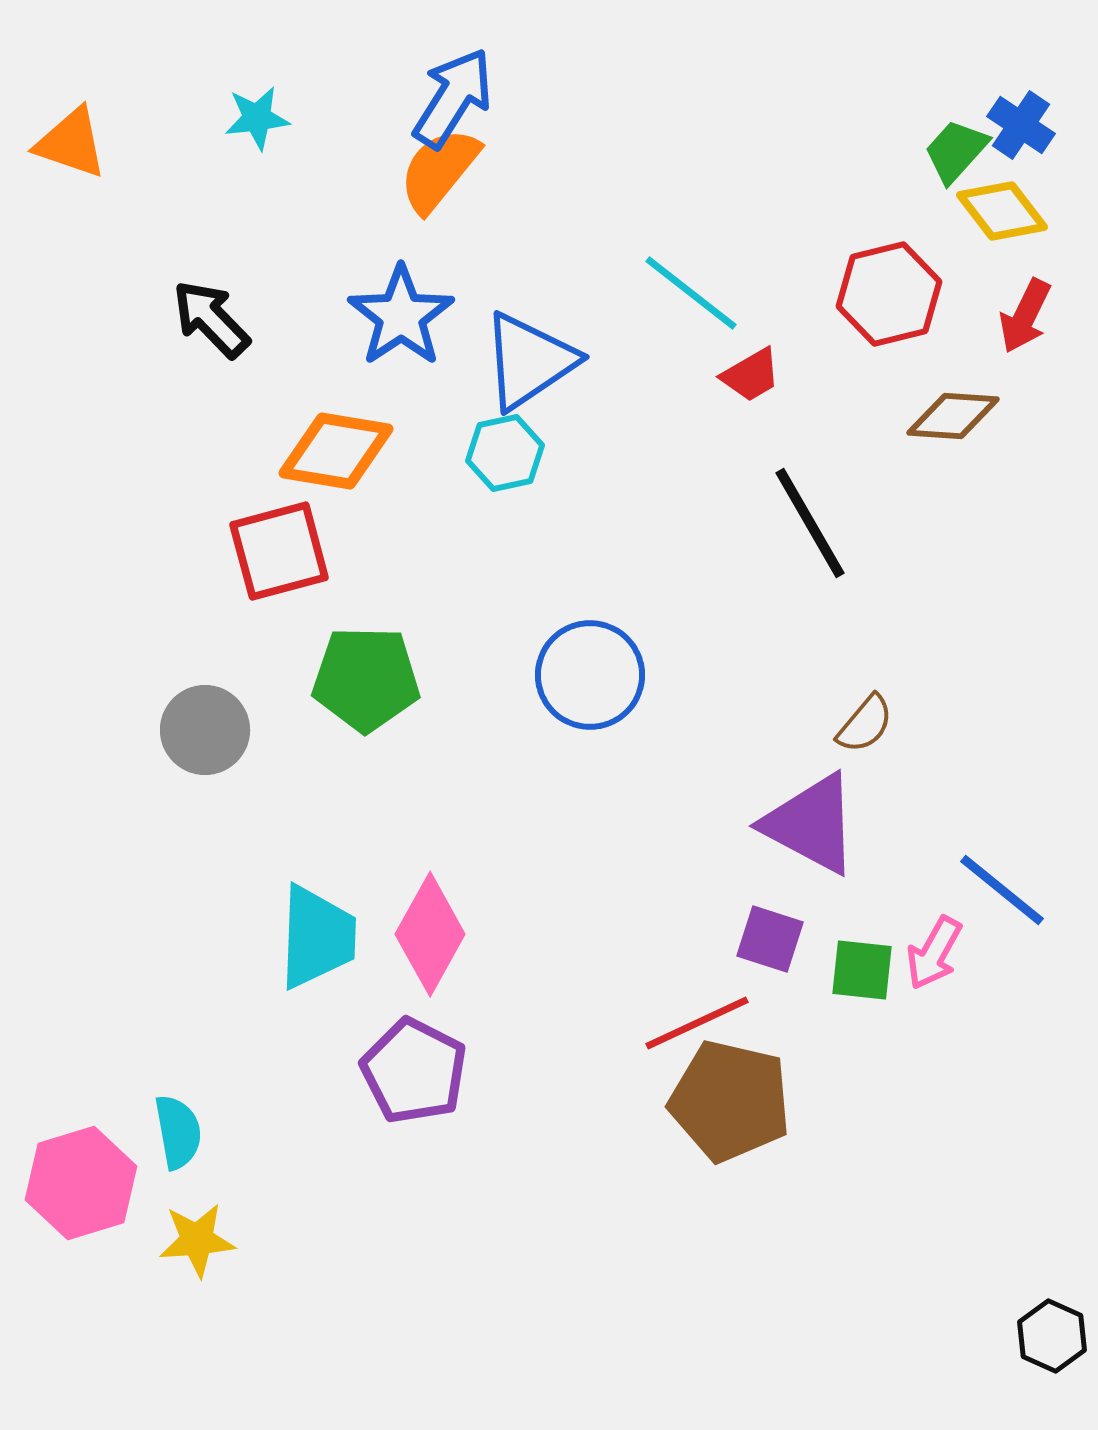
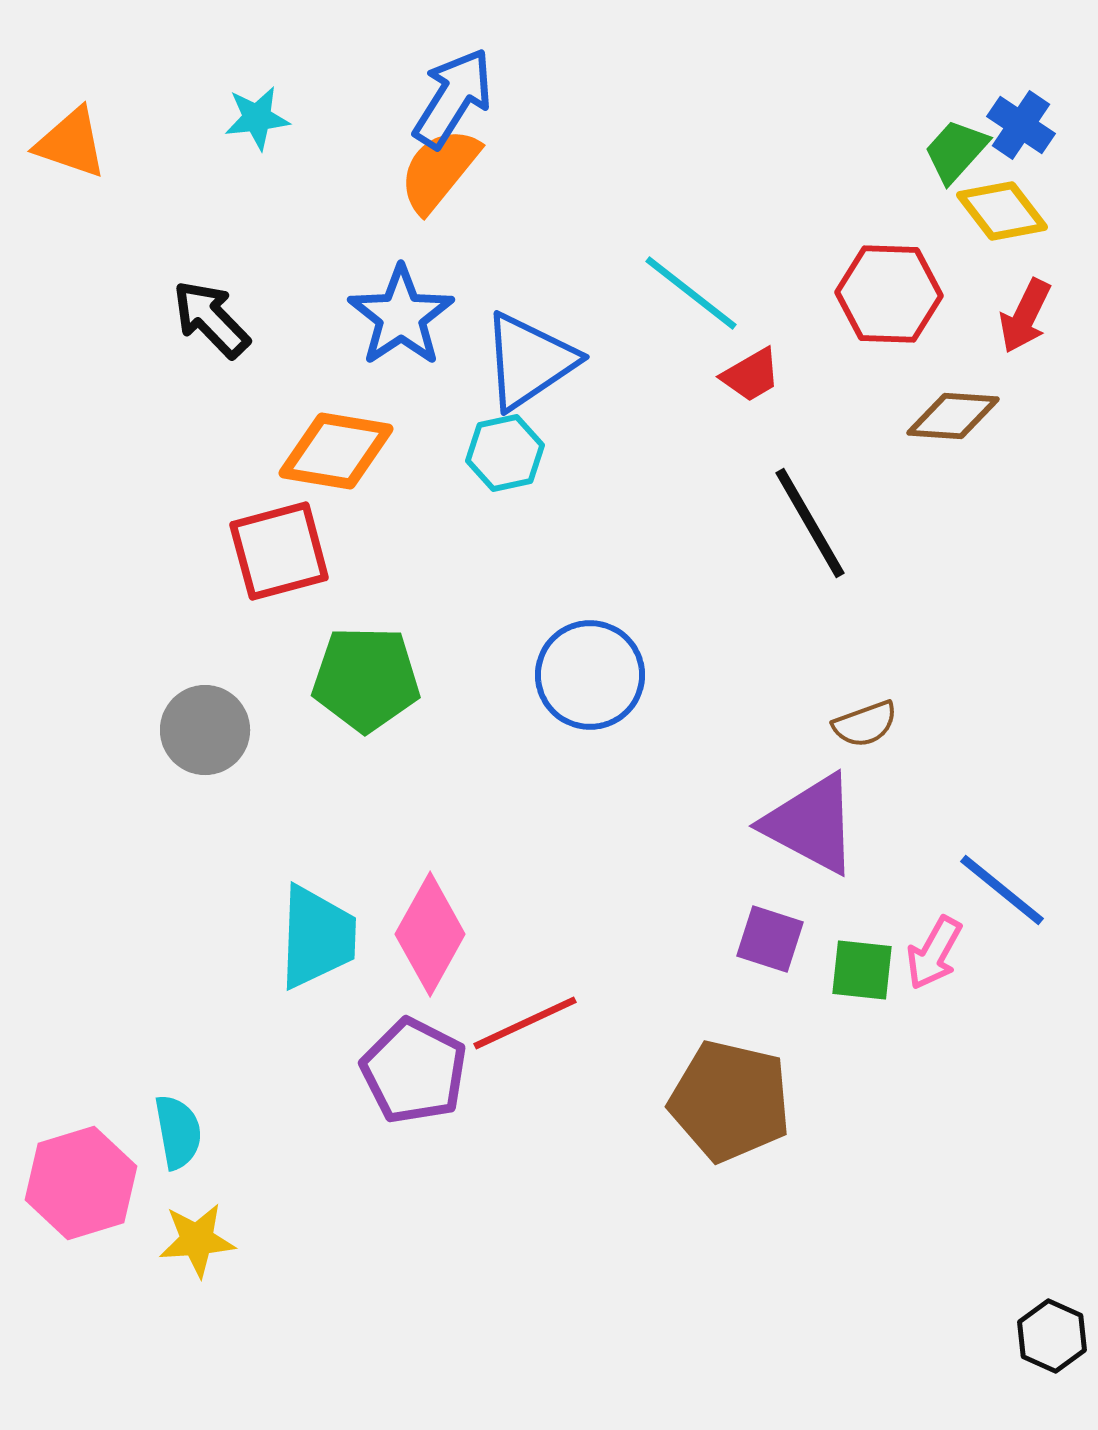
red hexagon: rotated 16 degrees clockwise
brown semicircle: rotated 30 degrees clockwise
red line: moved 172 px left
